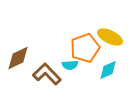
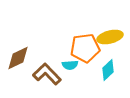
yellow ellipse: rotated 40 degrees counterclockwise
orange pentagon: rotated 12 degrees clockwise
cyan diamond: rotated 20 degrees counterclockwise
